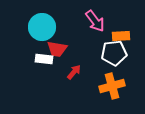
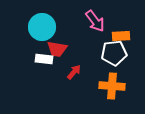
orange cross: rotated 20 degrees clockwise
